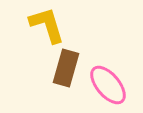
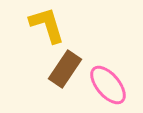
brown rectangle: moved 1 px left, 1 px down; rotated 18 degrees clockwise
